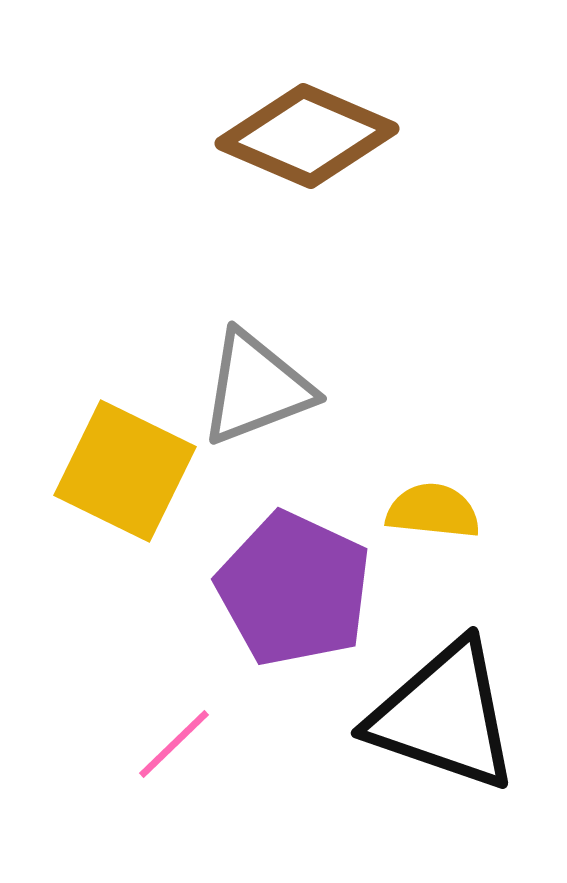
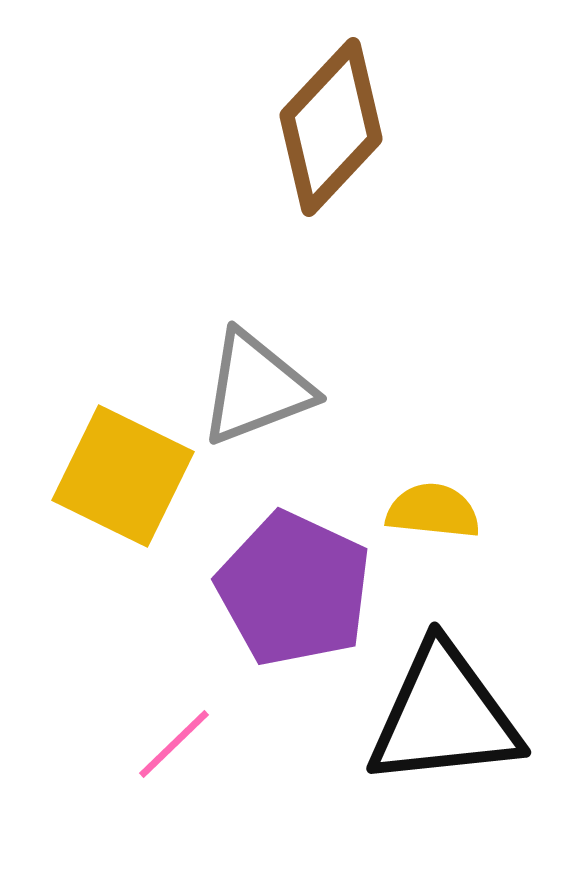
brown diamond: moved 24 px right, 9 px up; rotated 70 degrees counterclockwise
yellow square: moved 2 px left, 5 px down
black triangle: rotated 25 degrees counterclockwise
